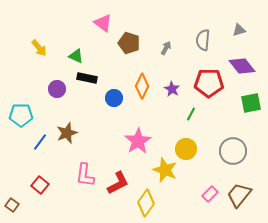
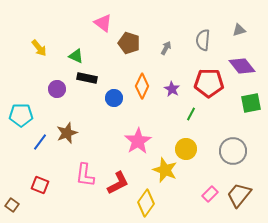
red square: rotated 18 degrees counterclockwise
